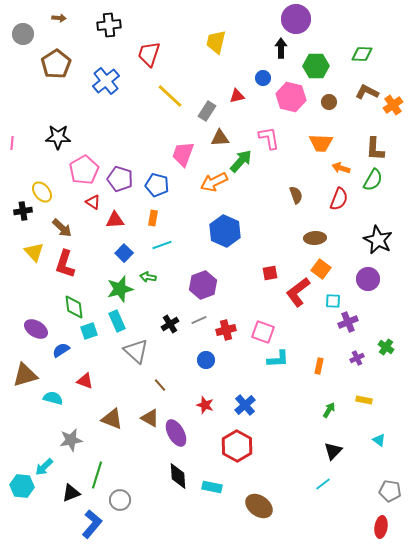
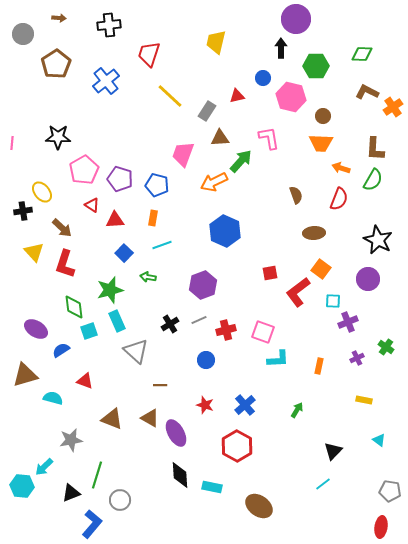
brown circle at (329, 102): moved 6 px left, 14 px down
orange cross at (393, 105): moved 2 px down
red triangle at (93, 202): moved 1 px left, 3 px down
brown ellipse at (315, 238): moved 1 px left, 5 px up
green star at (120, 289): moved 10 px left, 1 px down
brown line at (160, 385): rotated 48 degrees counterclockwise
green arrow at (329, 410): moved 32 px left
black diamond at (178, 476): moved 2 px right, 1 px up
